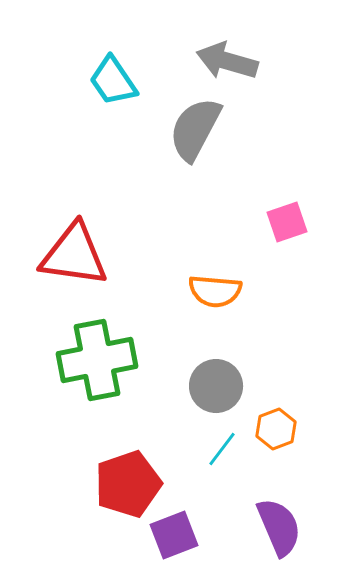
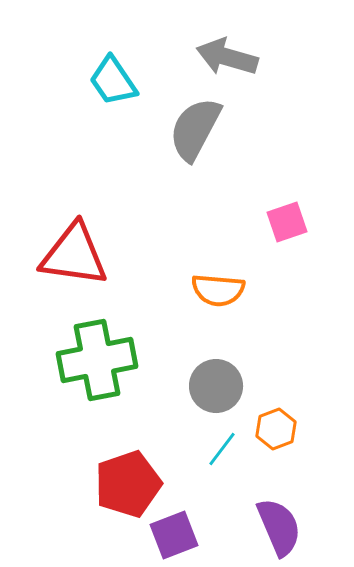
gray arrow: moved 4 px up
orange semicircle: moved 3 px right, 1 px up
